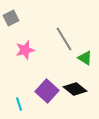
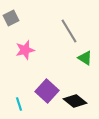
gray line: moved 5 px right, 8 px up
black diamond: moved 12 px down
